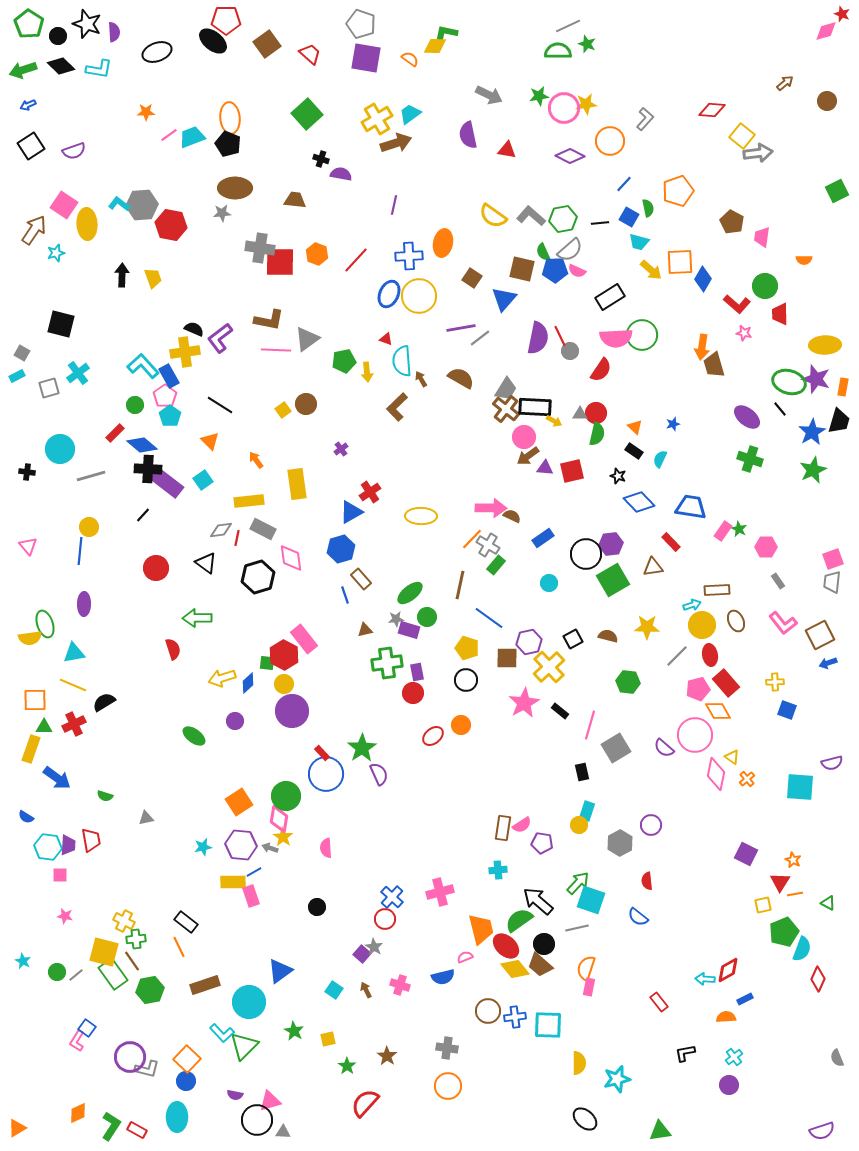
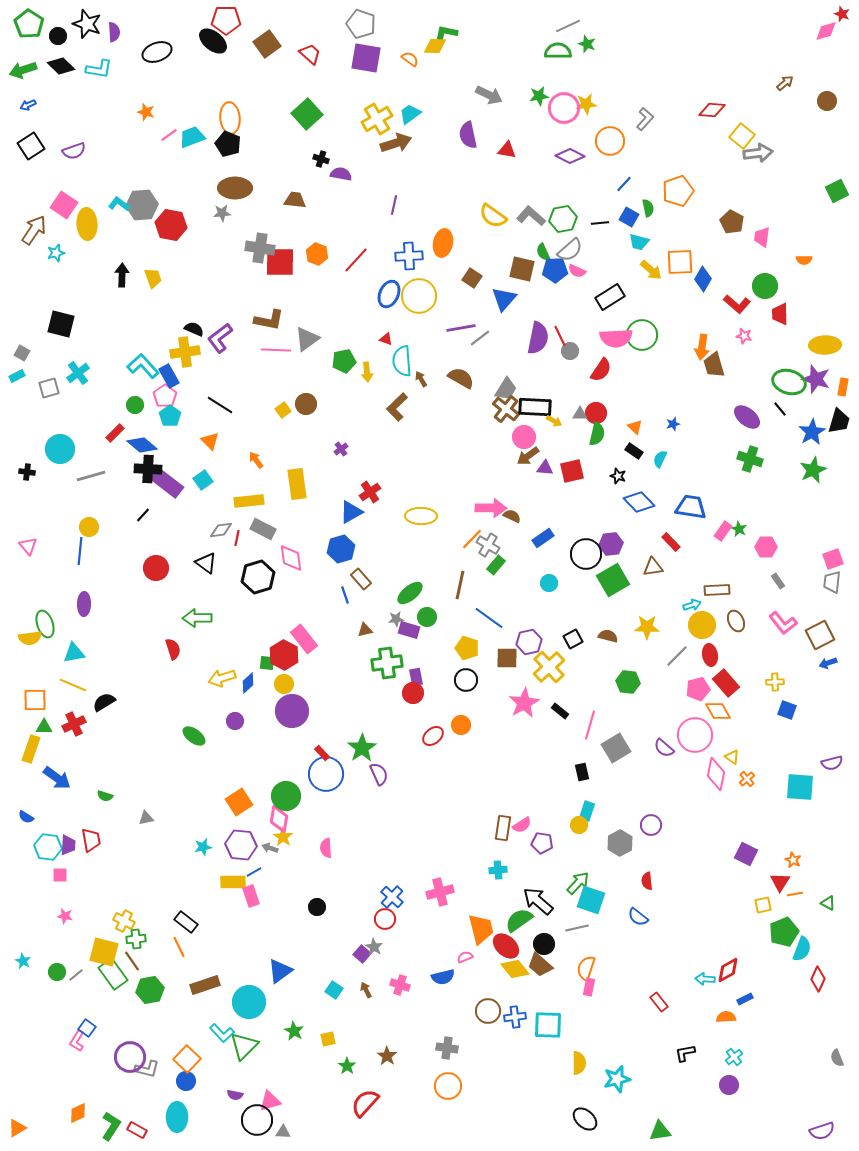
orange star at (146, 112): rotated 18 degrees clockwise
pink star at (744, 333): moved 3 px down
purple rectangle at (417, 672): moved 1 px left, 5 px down
